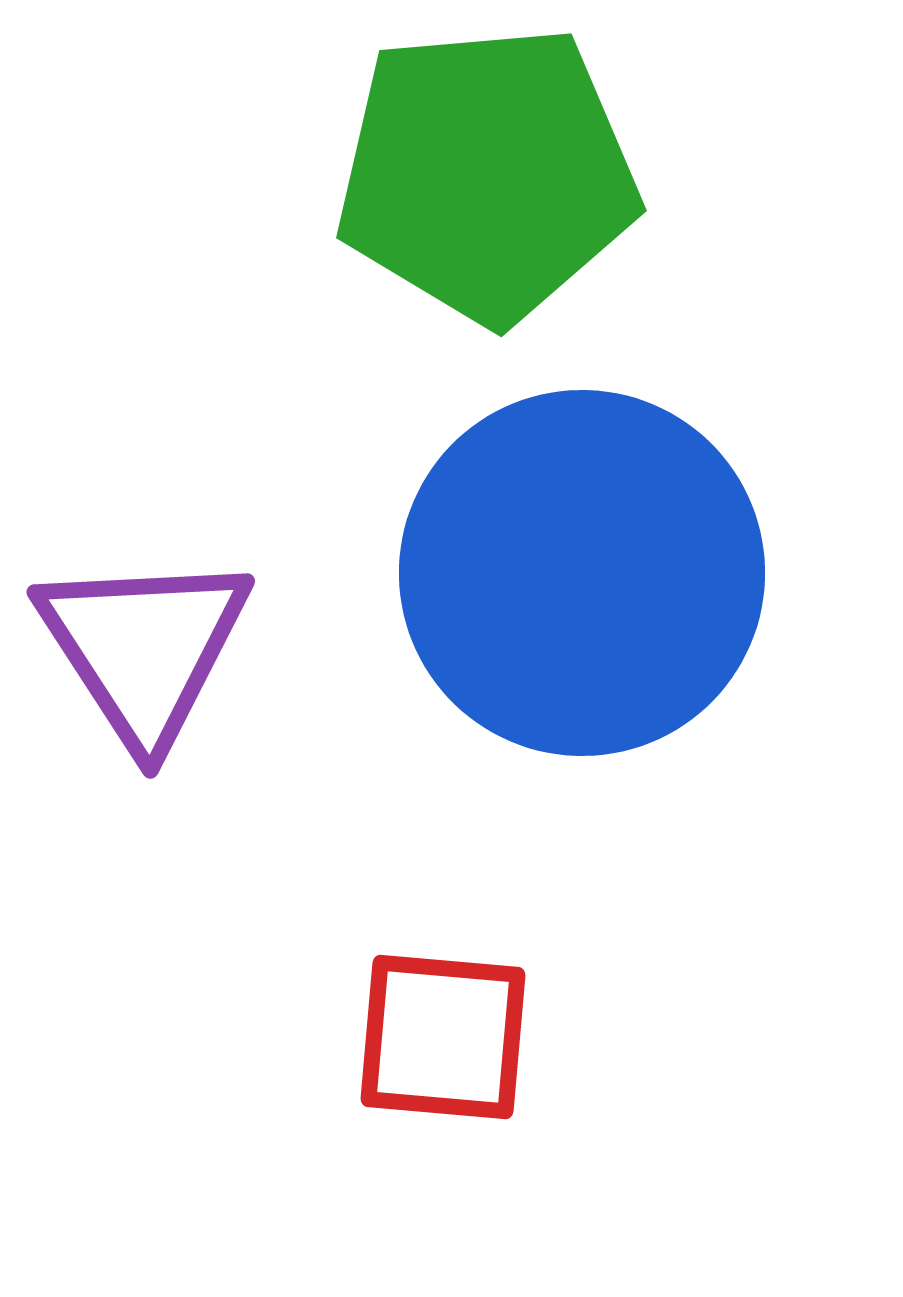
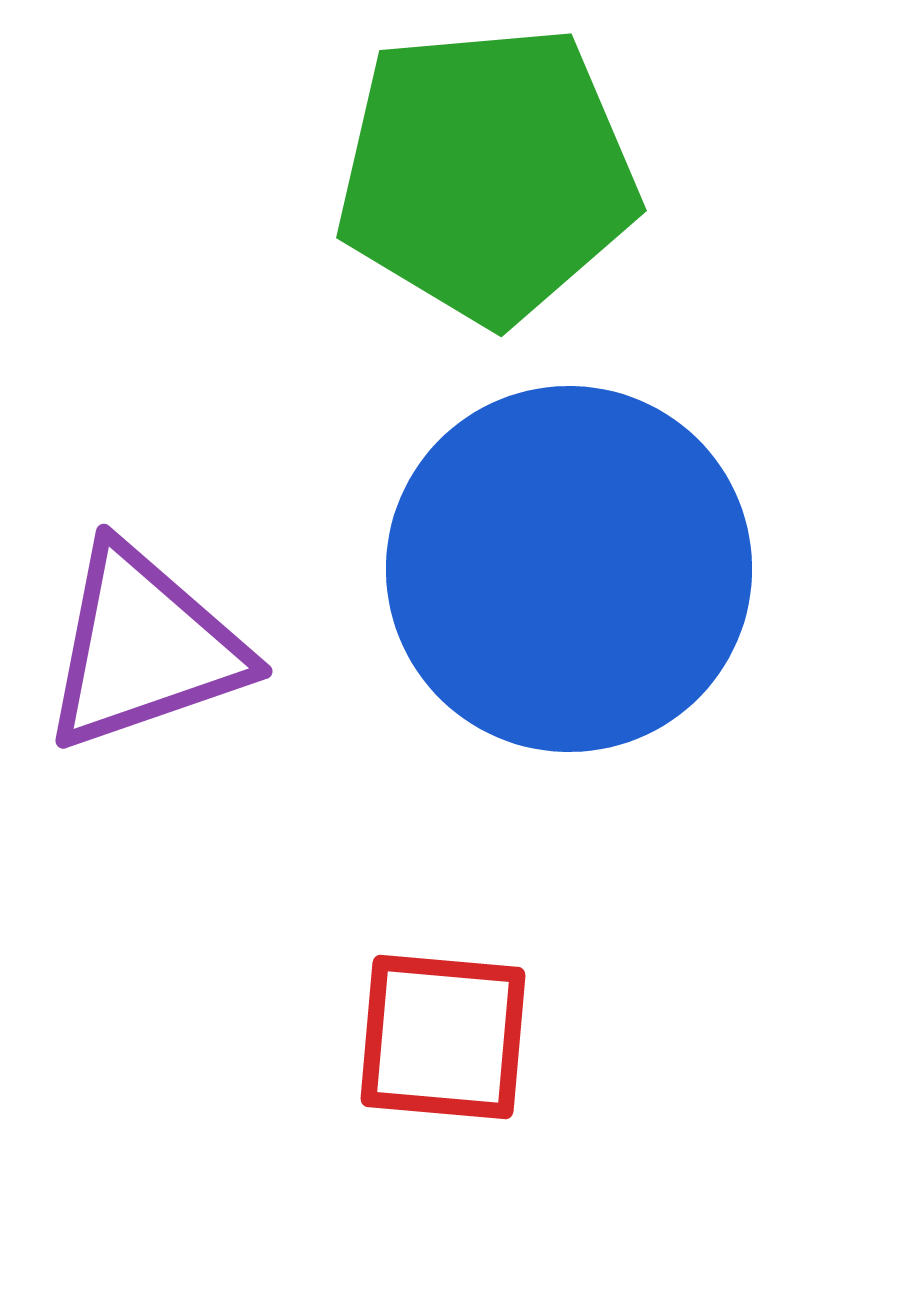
blue circle: moved 13 px left, 4 px up
purple triangle: rotated 44 degrees clockwise
